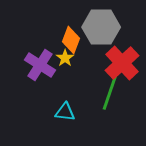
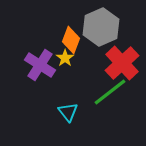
gray hexagon: rotated 24 degrees counterclockwise
green line: rotated 33 degrees clockwise
cyan triangle: moved 3 px right; rotated 45 degrees clockwise
